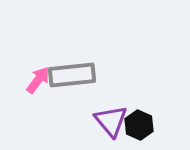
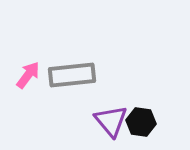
pink arrow: moved 10 px left, 5 px up
black hexagon: moved 2 px right, 3 px up; rotated 16 degrees counterclockwise
